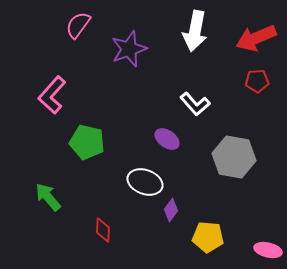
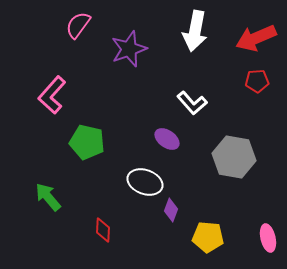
white L-shape: moved 3 px left, 1 px up
purple diamond: rotated 15 degrees counterclockwise
pink ellipse: moved 12 px up; rotated 64 degrees clockwise
